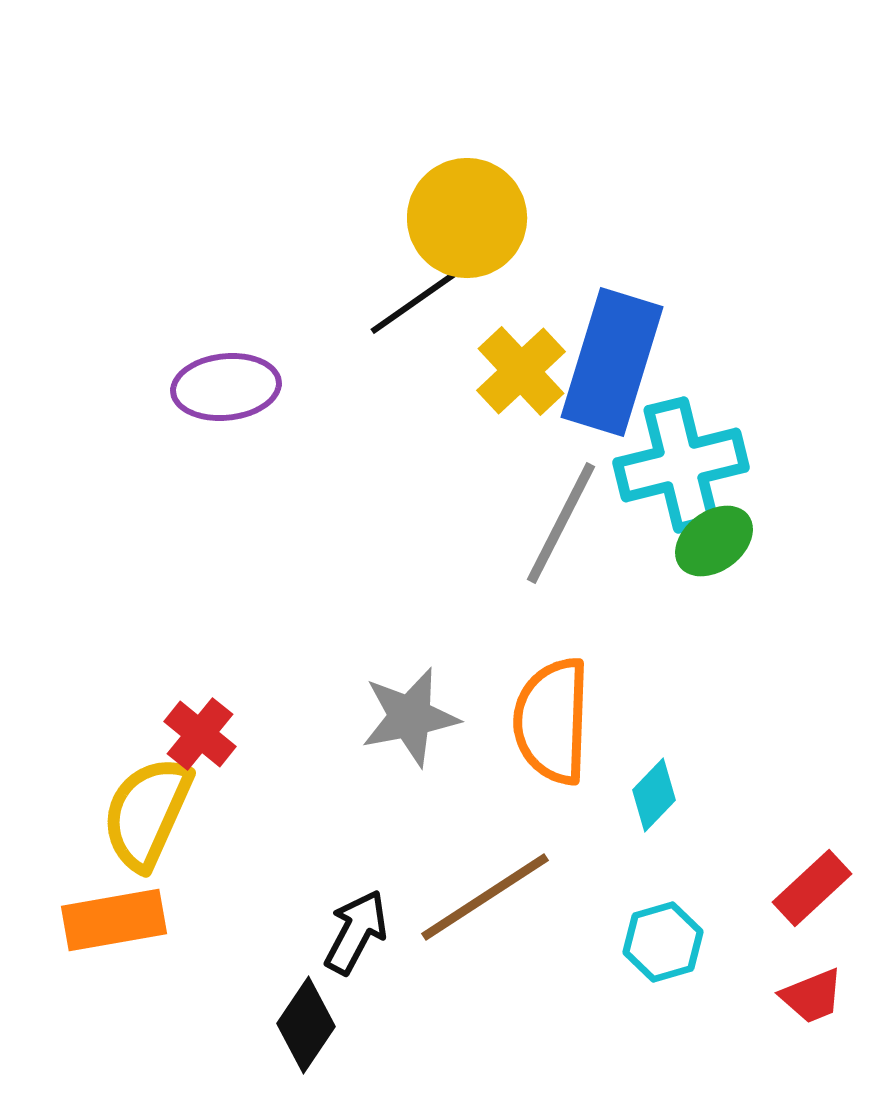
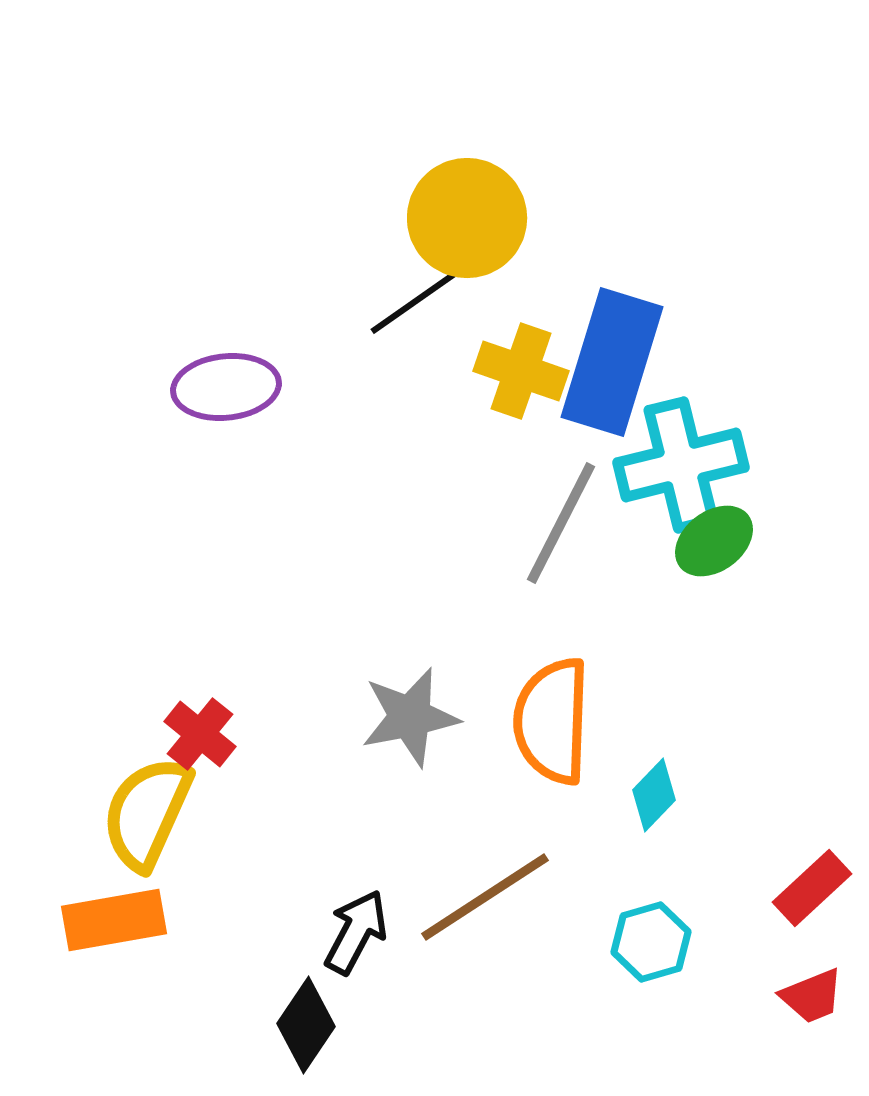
yellow cross: rotated 28 degrees counterclockwise
cyan hexagon: moved 12 px left
